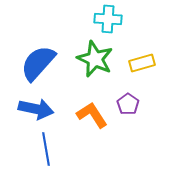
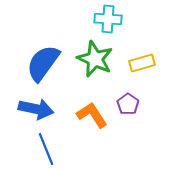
blue semicircle: moved 5 px right; rotated 6 degrees counterclockwise
blue line: rotated 12 degrees counterclockwise
